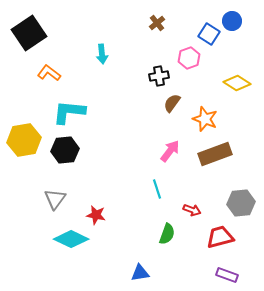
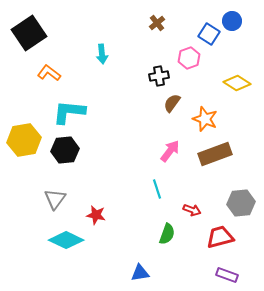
cyan diamond: moved 5 px left, 1 px down
